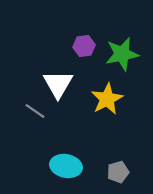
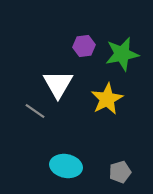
gray pentagon: moved 2 px right
